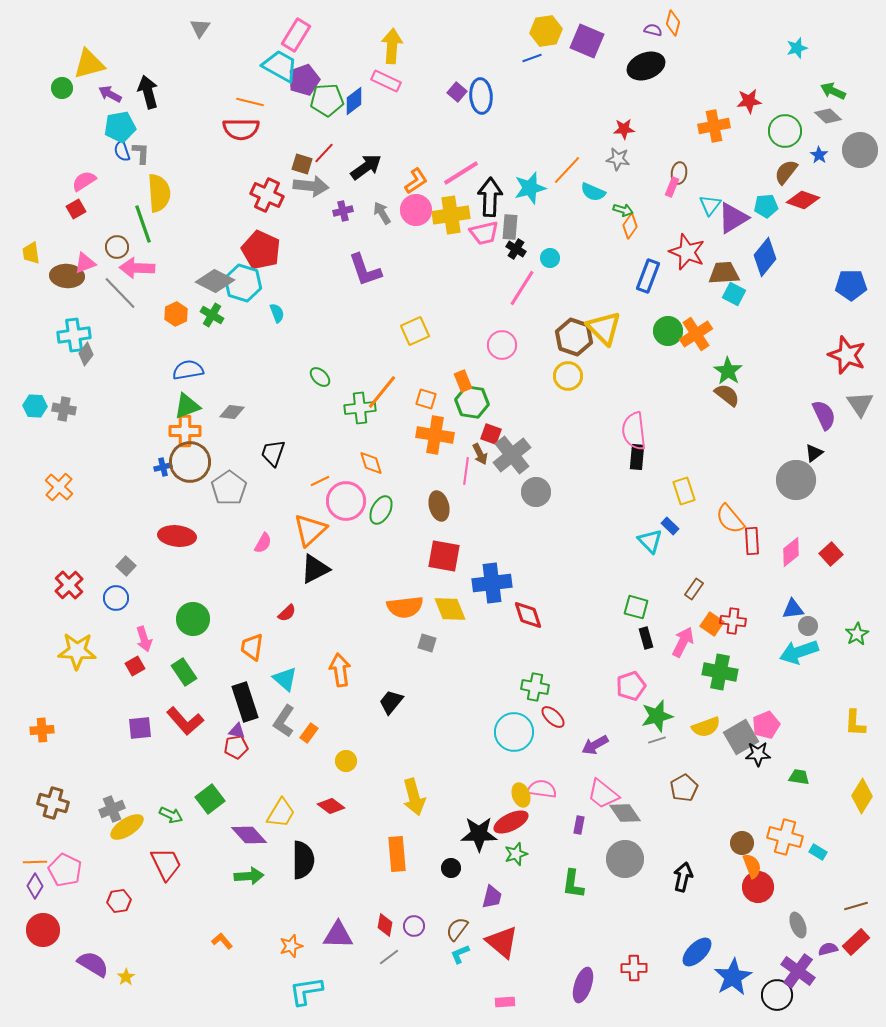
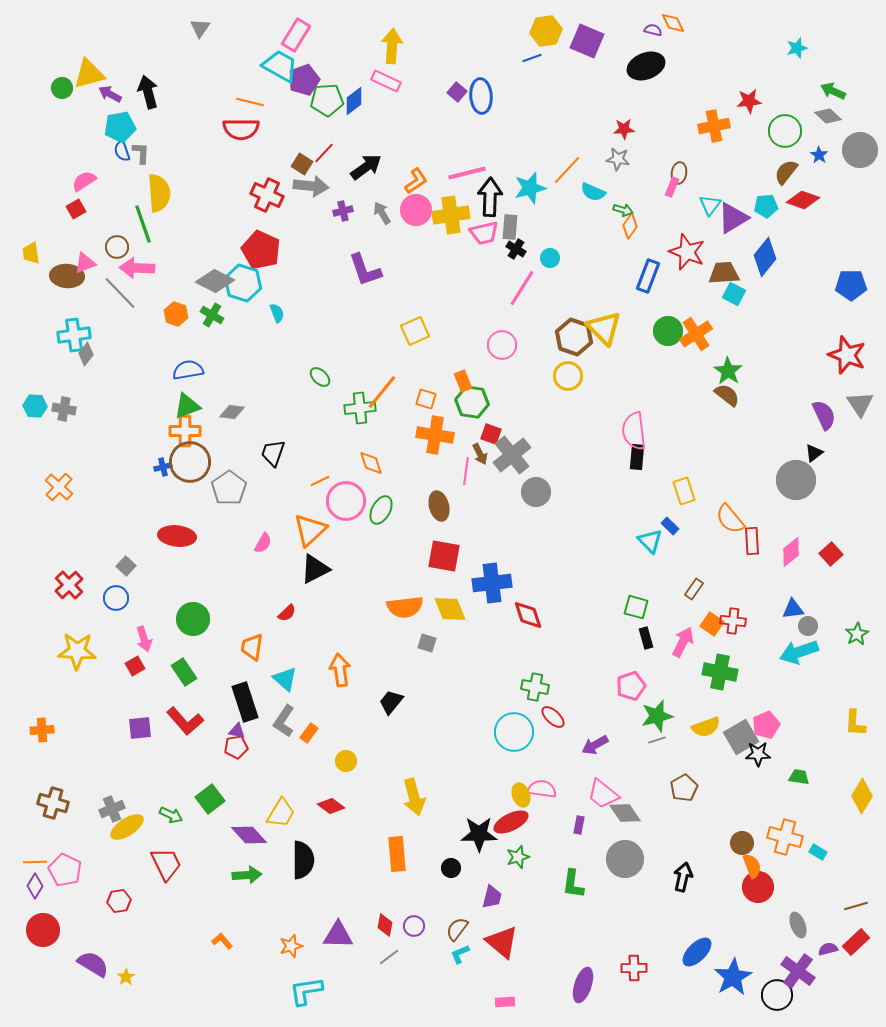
orange diamond at (673, 23): rotated 40 degrees counterclockwise
yellow triangle at (89, 64): moved 10 px down
brown square at (302, 164): rotated 15 degrees clockwise
pink line at (461, 173): moved 6 px right; rotated 18 degrees clockwise
orange hexagon at (176, 314): rotated 15 degrees counterclockwise
green star at (516, 854): moved 2 px right, 3 px down
green arrow at (249, 876): moved 2 px left, 1 px up
